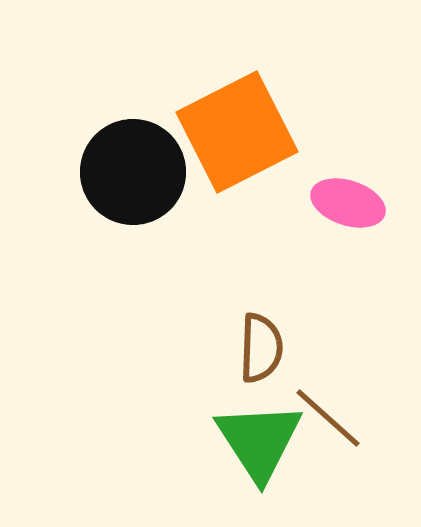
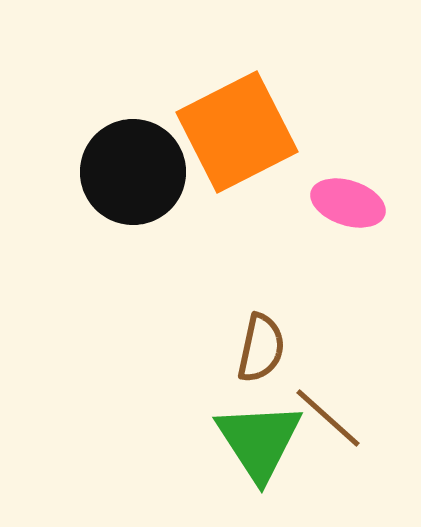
brown semicircle: rotated 10 degrees clockwise
